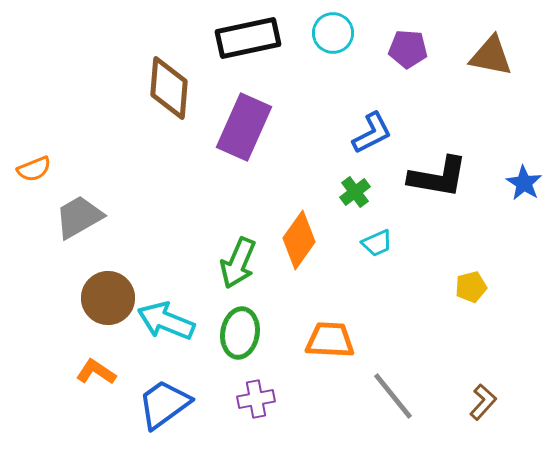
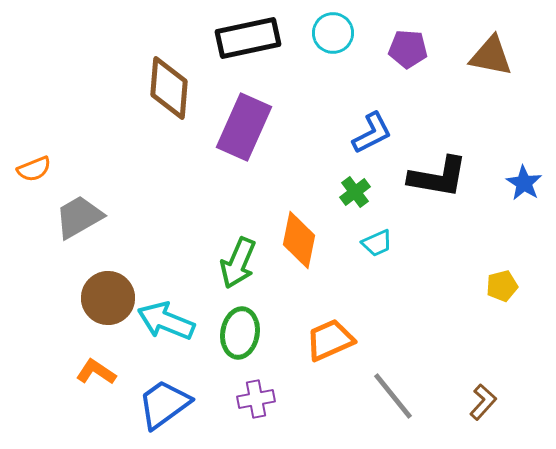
orange diamond: rotated 24 degrees counterclockwise
yellow pentagon: moved 31 px right, 1 px up
orange trapezoid: rotated 27 degrees counterclockwise
